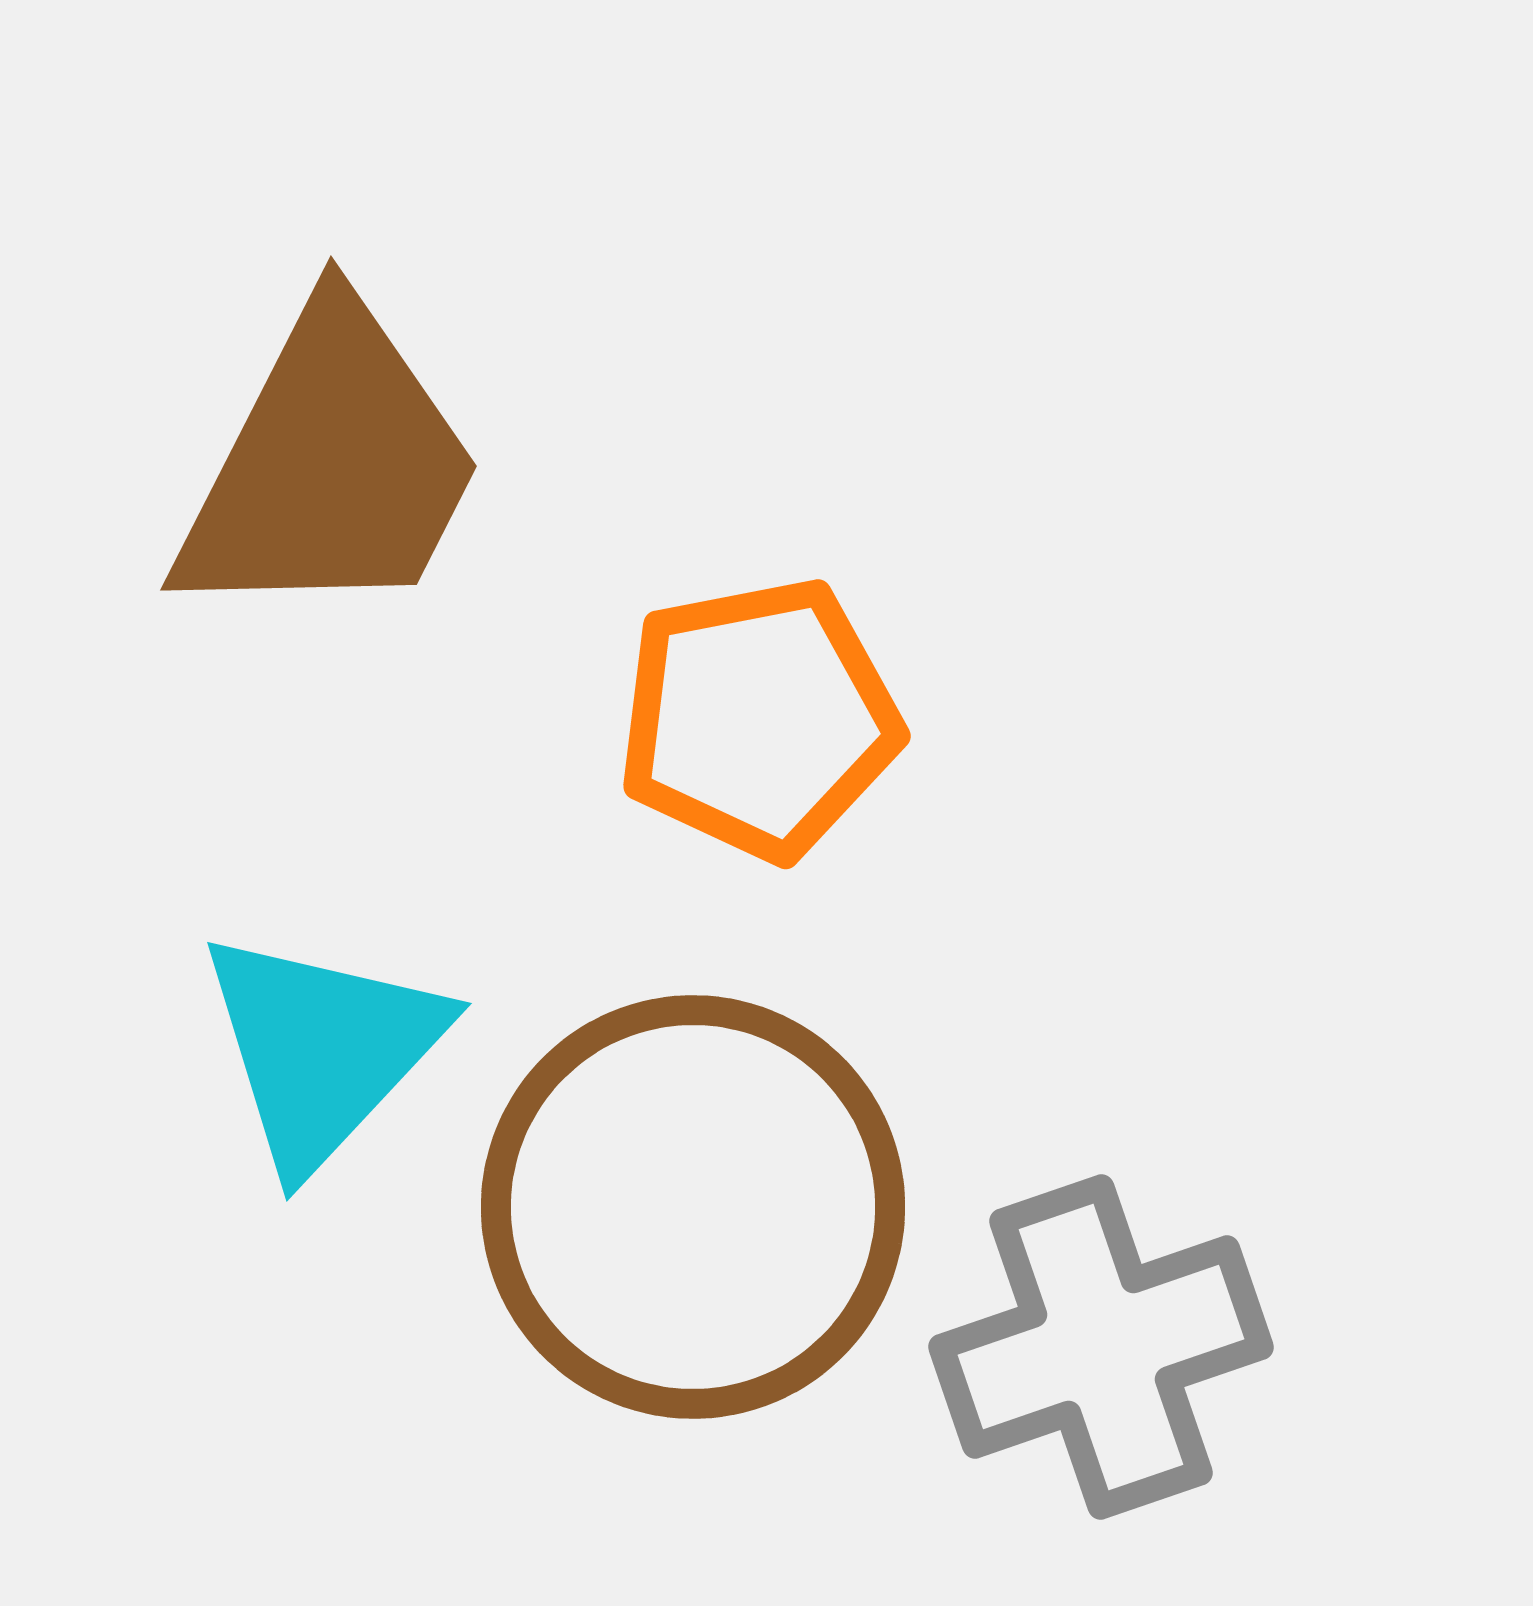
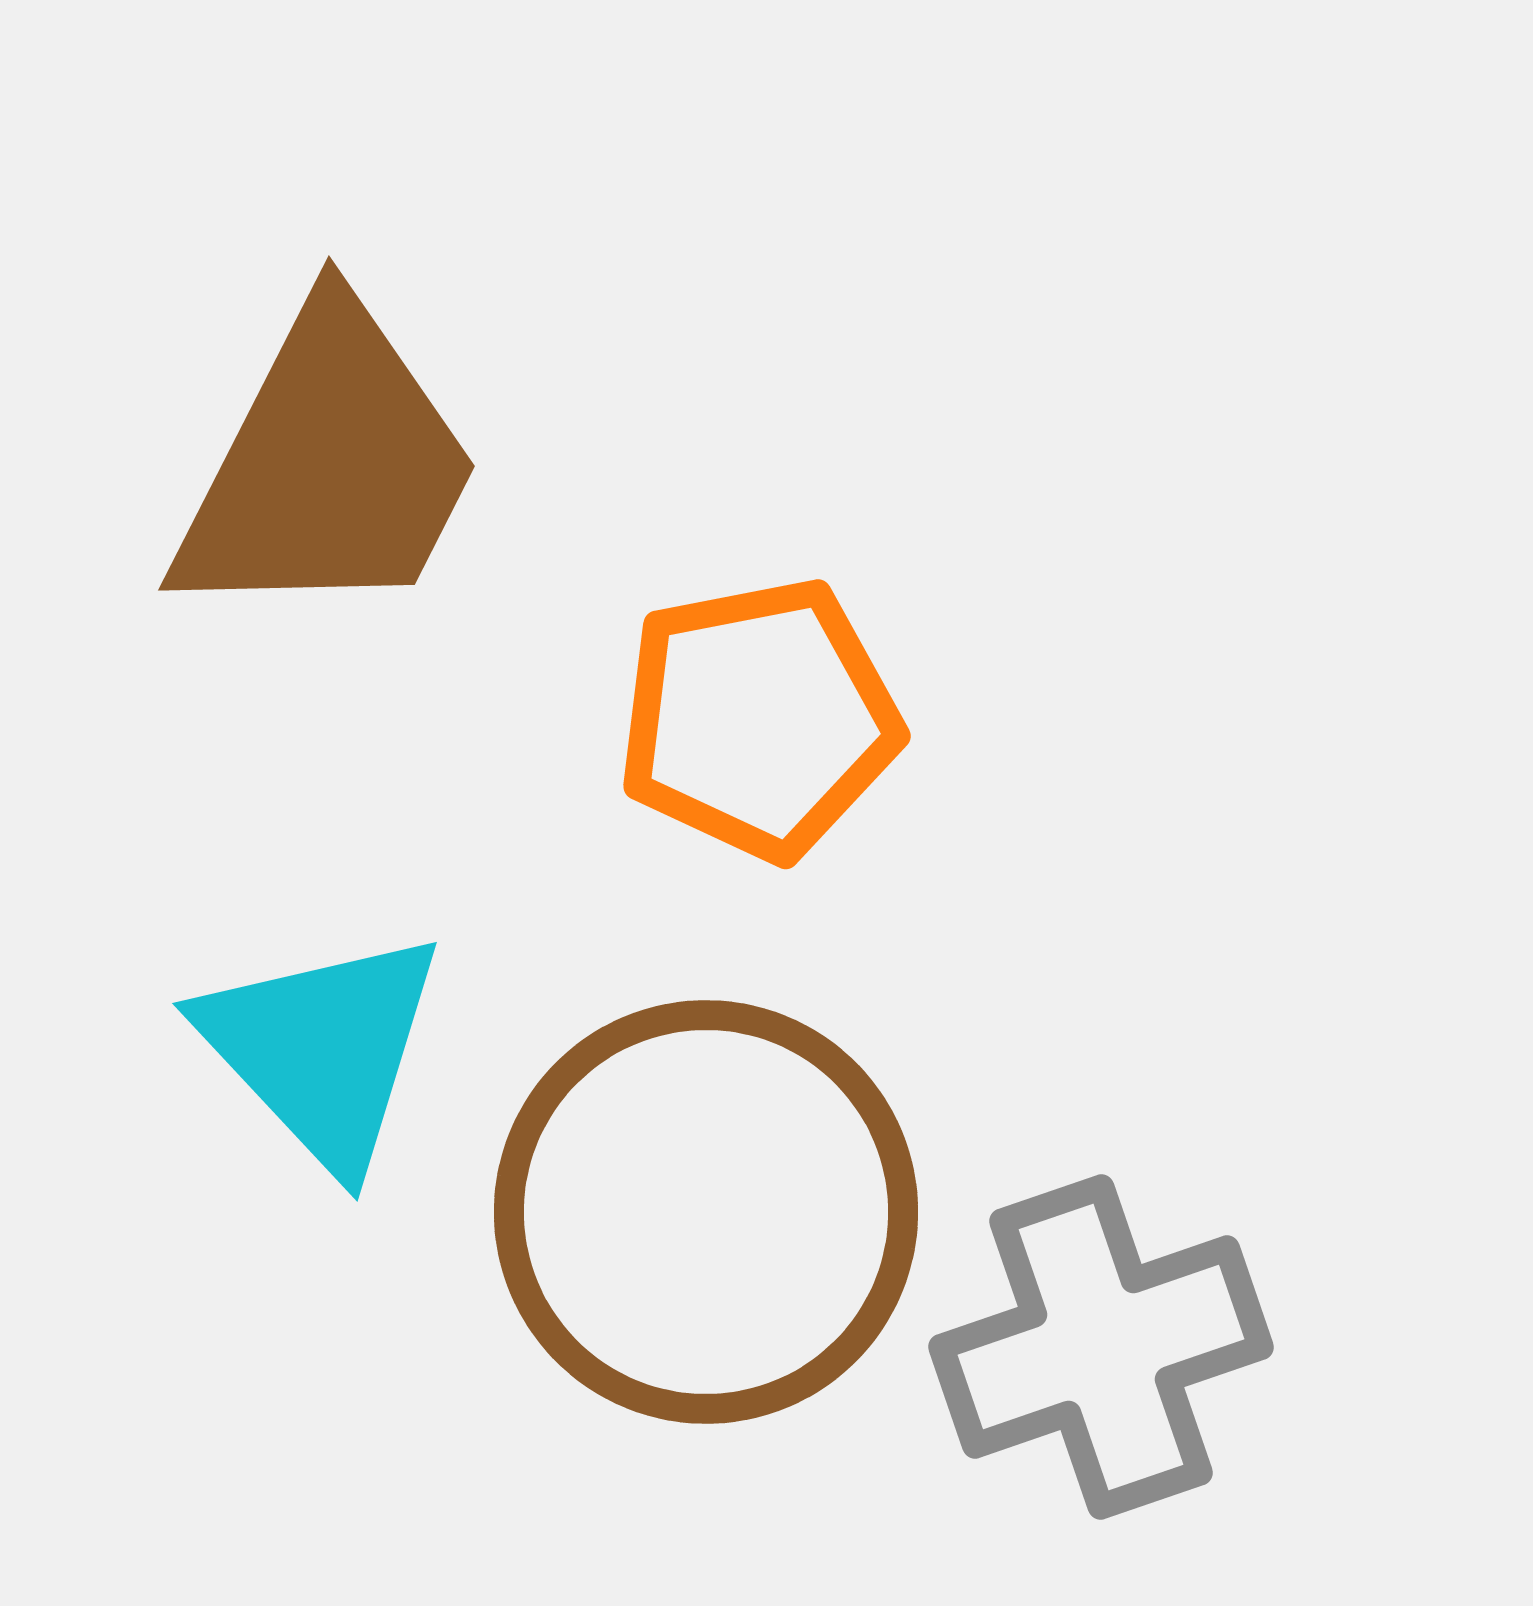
brown trapezoid: moved 2 px left
cyan triangle: rotated 26 degrees counterclockwise
brown circle: moved 13 px right, 5 px down
